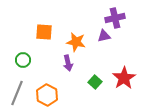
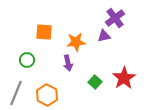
purple cross: rotated 24 degrees counterclockwise
orange star: rotated 18 degrees counterclockwise
green circle: moved 4 px right
gray line: moved 1 px left
